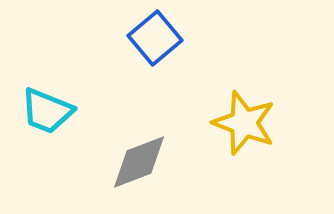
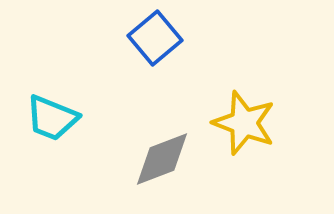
cyan trapezoid: moved 5 px right, 7 px down
gray diamond: moved 23 px right, 3 px up
